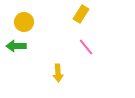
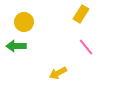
yellow arrow: rotated 66 degrees clockwise
